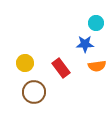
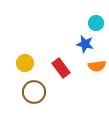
blue star: rotated 12 degrees clockwise
